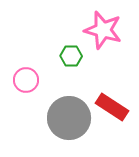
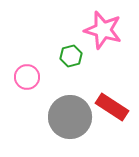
green hexagon: rotated 15 degrees counterclockwise
pink circle: moved 1 px right, 3 px up
gray circle: moved 1 px right, 1 px up
